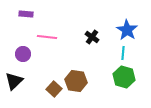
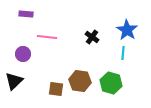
green hexagon: moved 13 px left, 6 px down
brown hexagon: moved 4 px right
brown square: moved 2 px right; rotated 35 degrees counterclockwise
